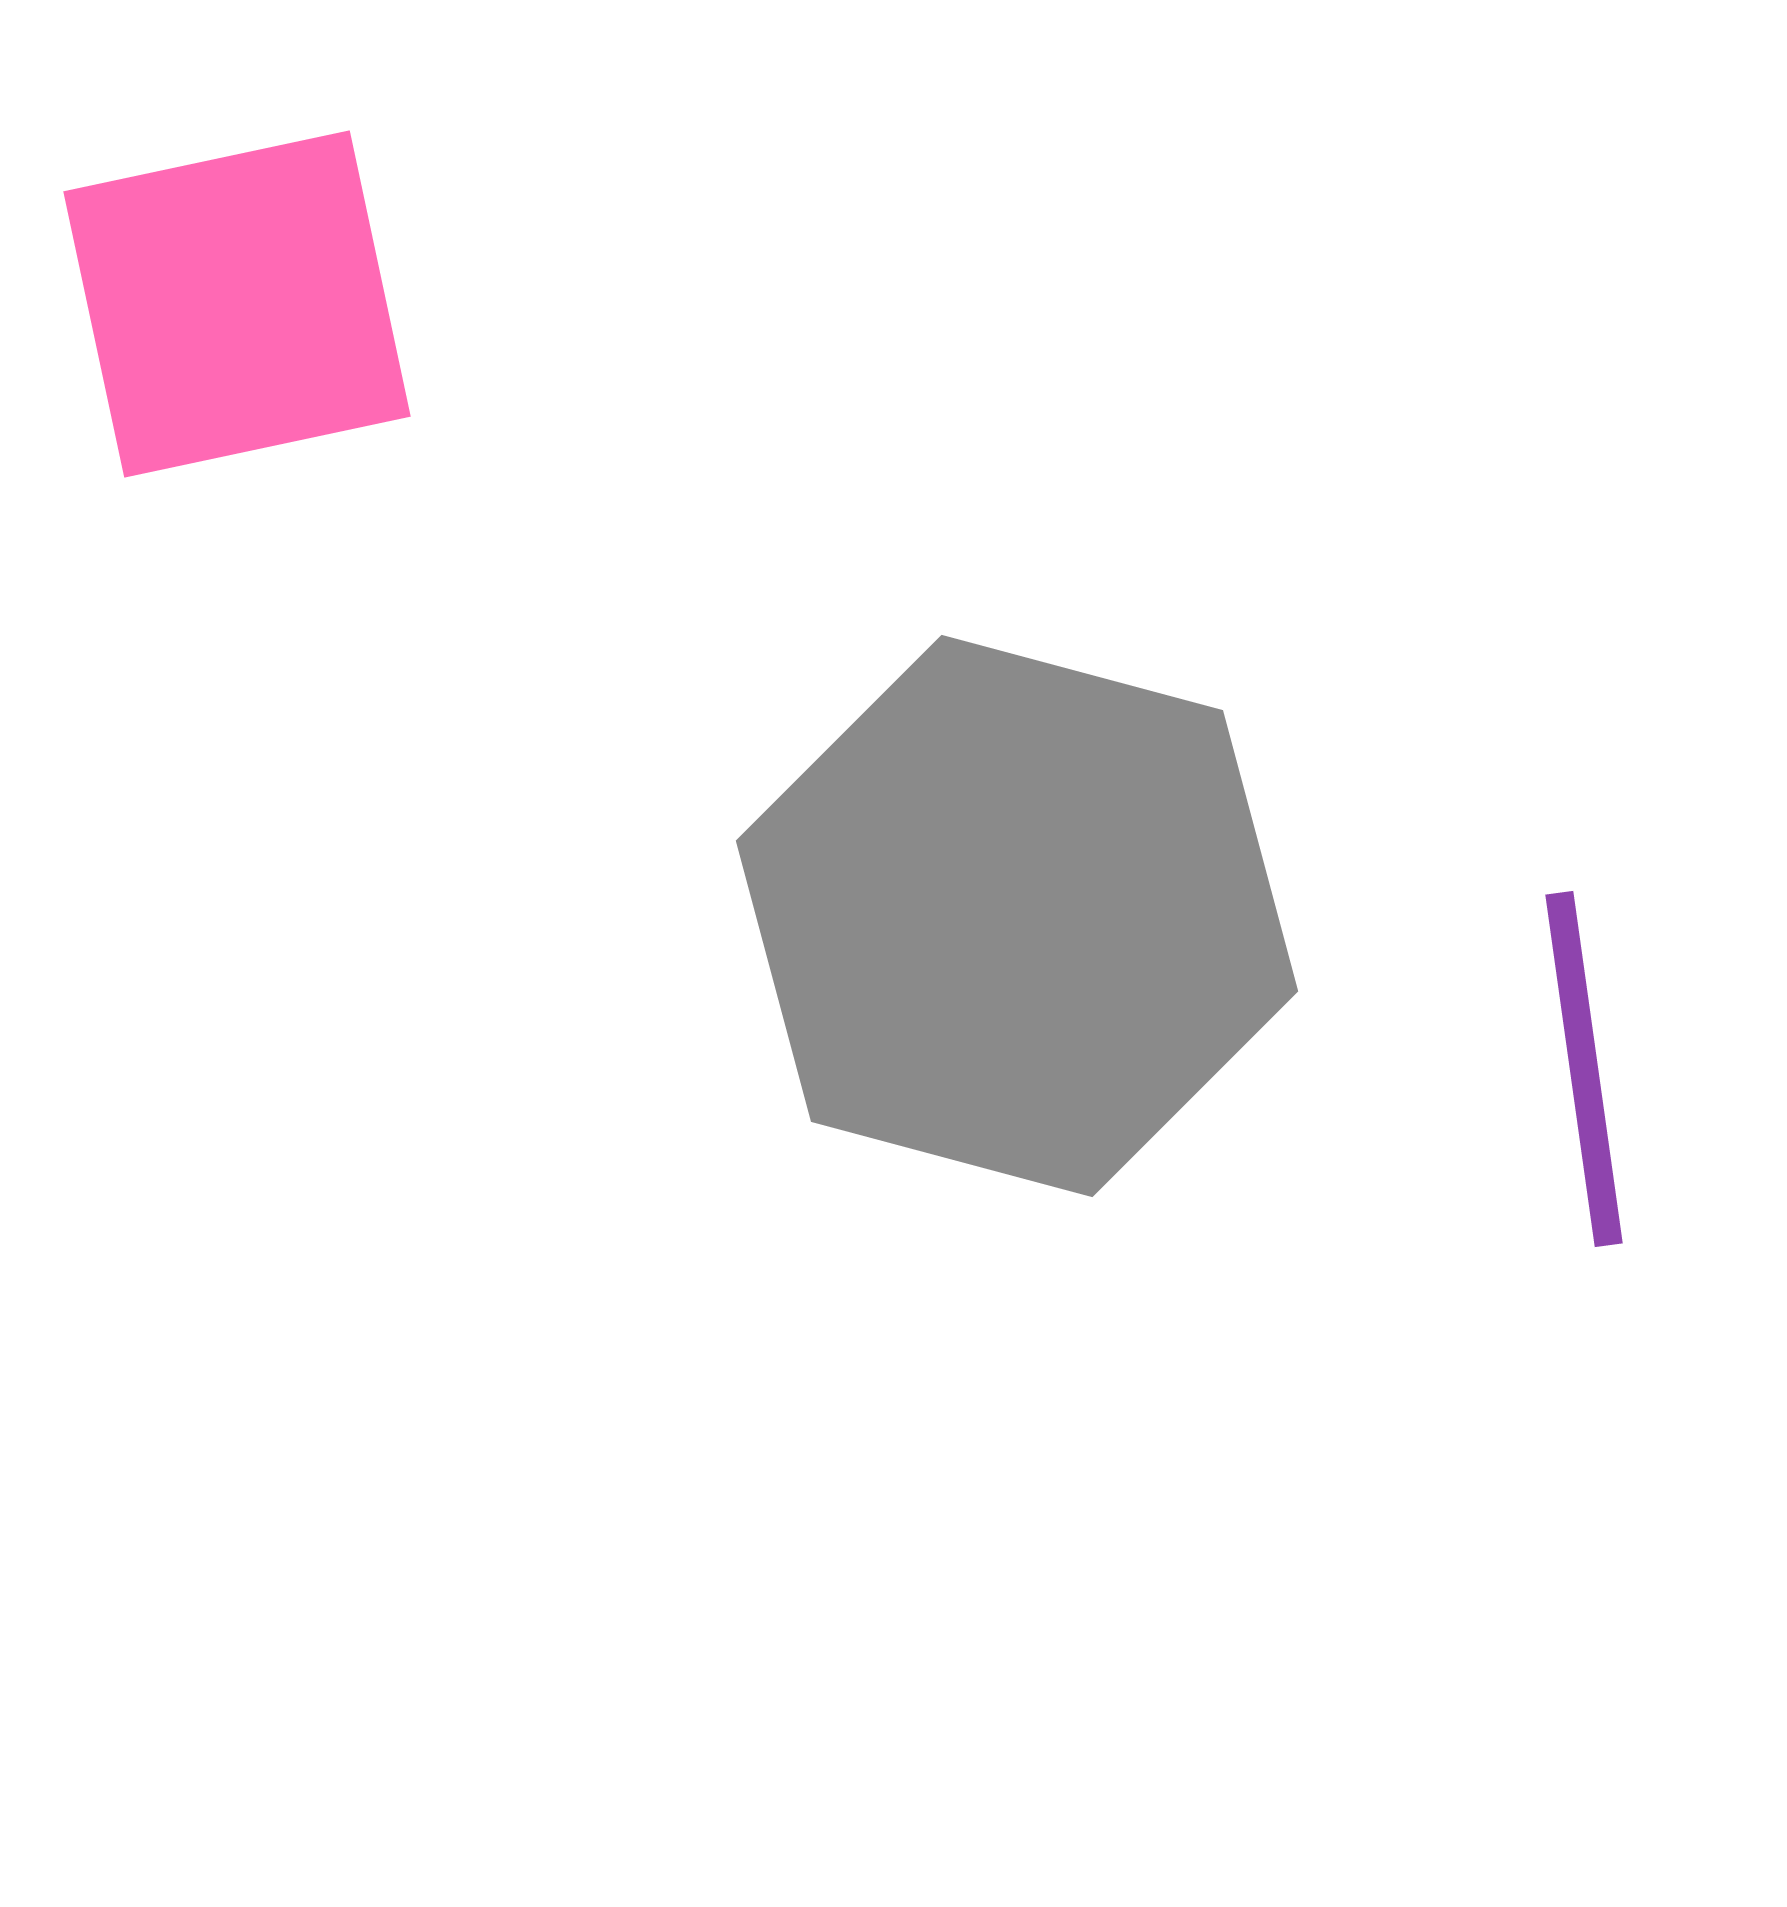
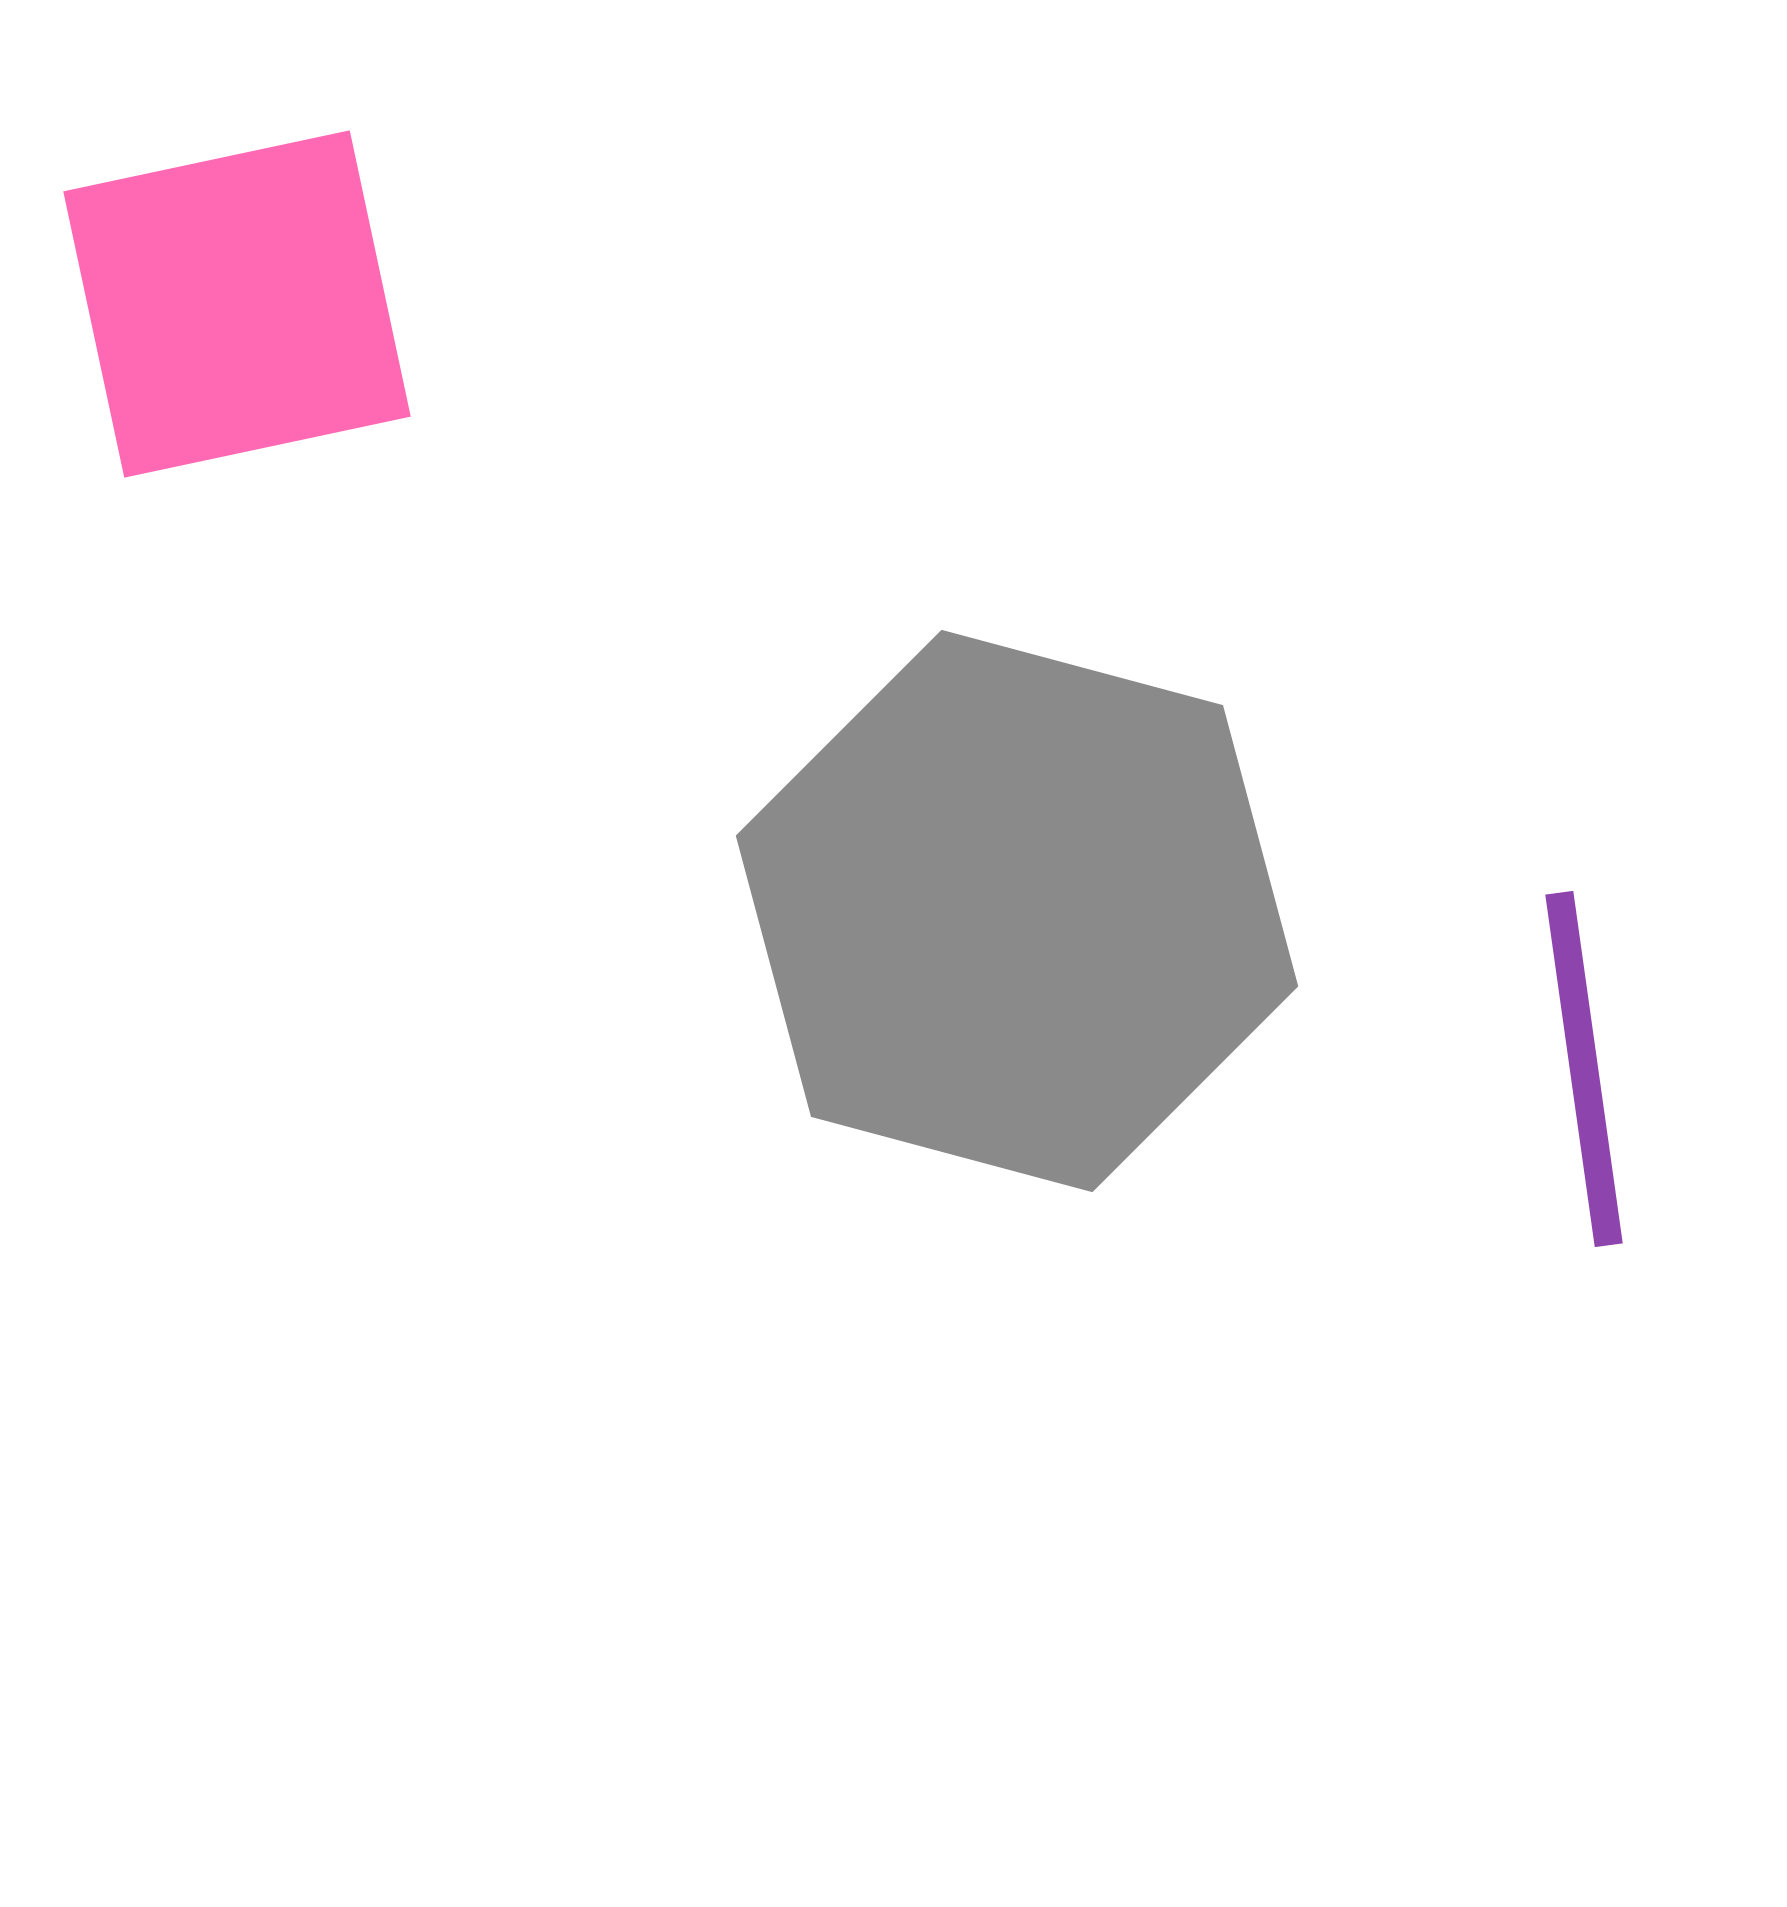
gray hexagon: moved 5 px up
